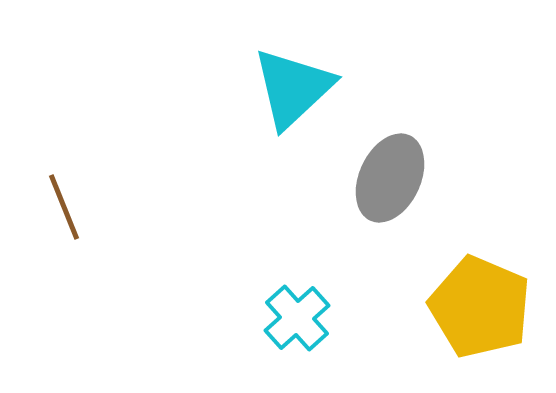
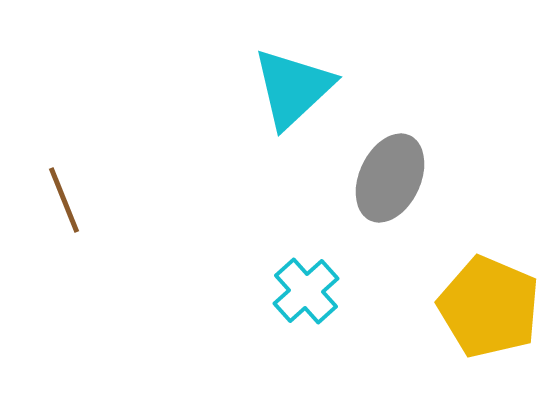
brown line: moved 7 px up
yellow pentagon: moved 9 px right
cyan cross: moved 9 px right, 27 px up
